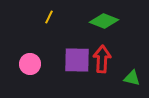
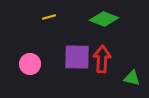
yellow line: rotated 48 degrees clockwise
green diamond: moved 2 px up
purple square: moved 3 px up
